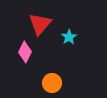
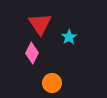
red triangle: rotated 15 degrees counterclockwise
pink diamond: moved 7 px right, 1 px down
